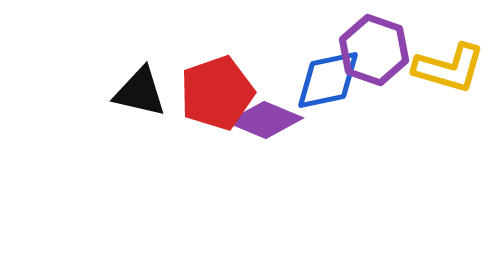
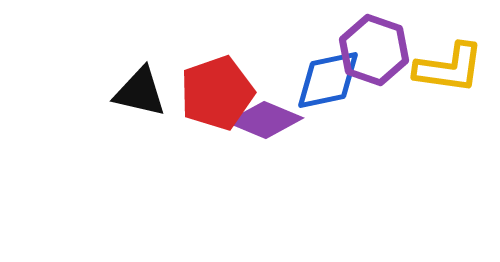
yellow L-shape: rotated 8 degrees counterclockwise
